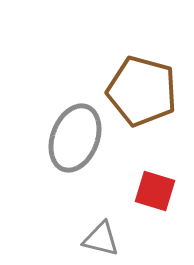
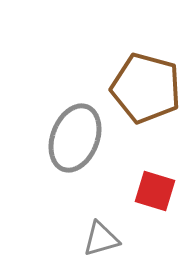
brown pentagon: moved 4 px right, 3 px up
gray triangle: rotated 30 degrees counterclockwise
